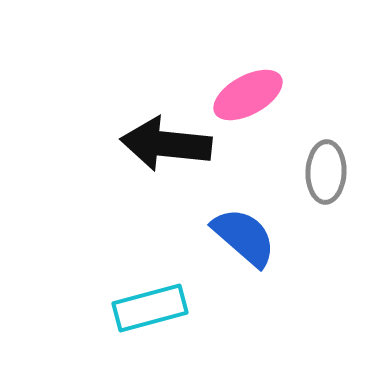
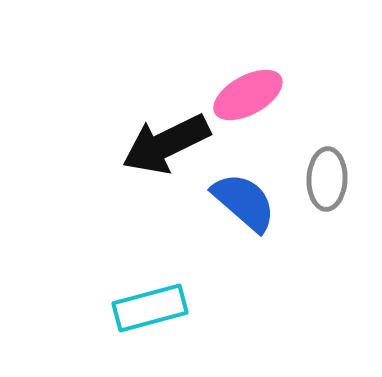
black arrow: rotated 32 degrees counterclockwise
gray ellipse: moved 1 px right, 7 px down
blue semicircle: moved 35 px up
